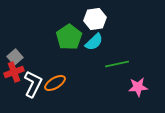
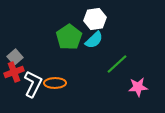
cyan semicircle: moved 2 px up
green line: rotated 30 degrees counterclockwise
orange ellipse: rotated 30 degrees clockwise
